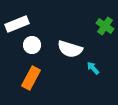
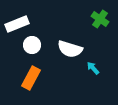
green cross: moved 5 px left, 7 px up
